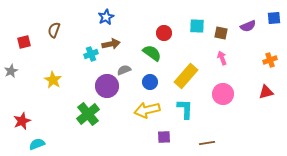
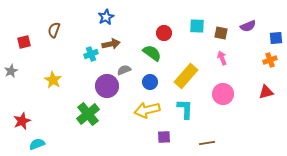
blue square: moved 2 px right, 20 px down
